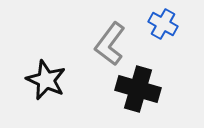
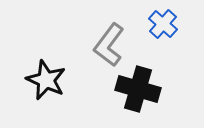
blue cross: rotated 12 degrees clockwise
gray L-shape: moved 1 px left, 1 px down
